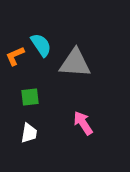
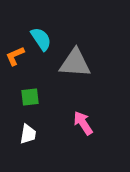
cyan semicircle: moved 6 px up
white trapezoid: moved 1 px left, 1 px down
